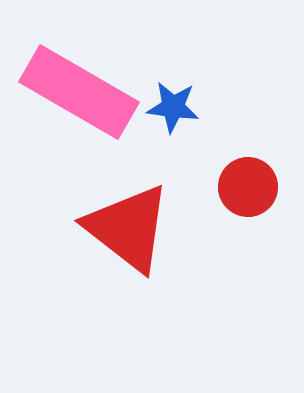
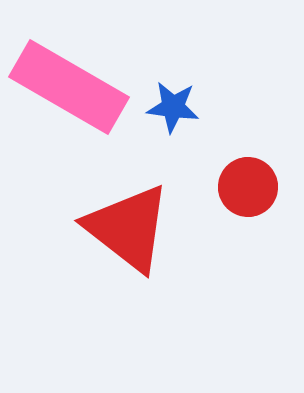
pink rectangle: moved 10 px left, 5 px up
